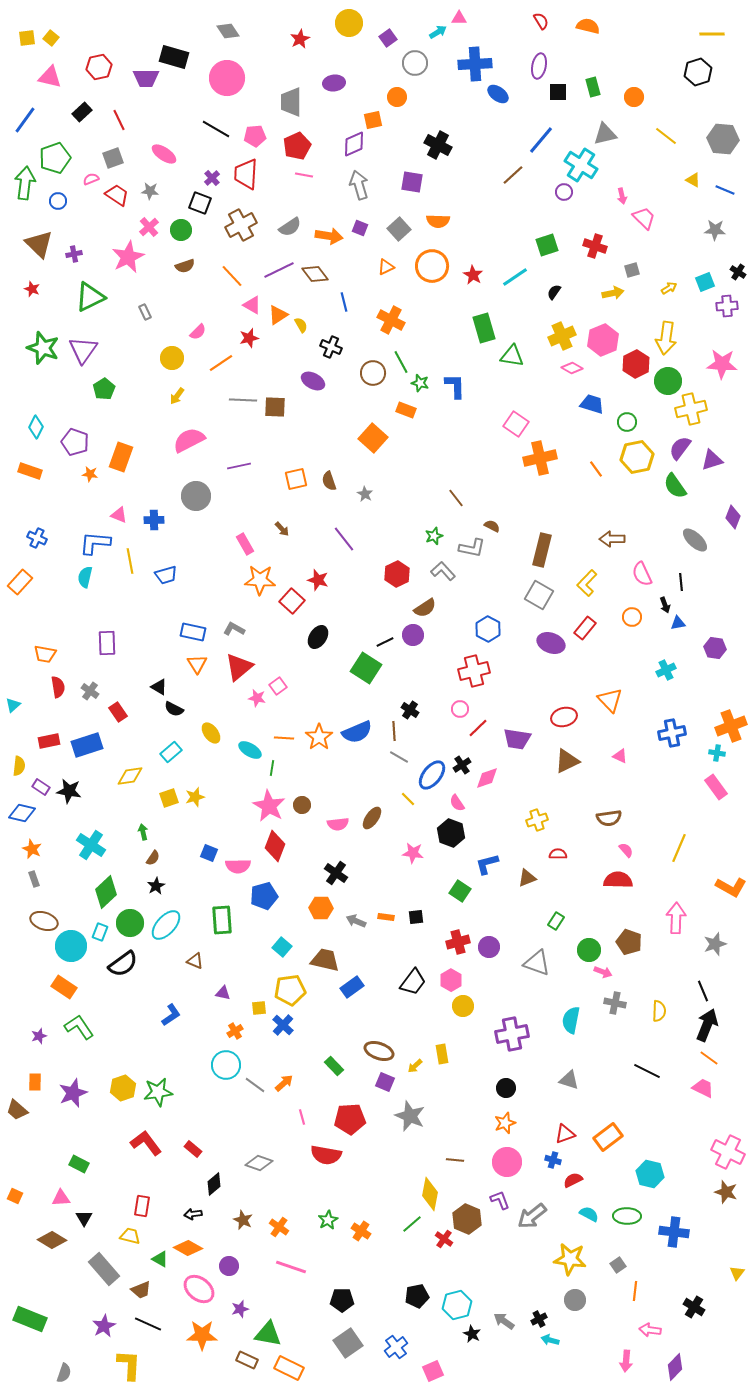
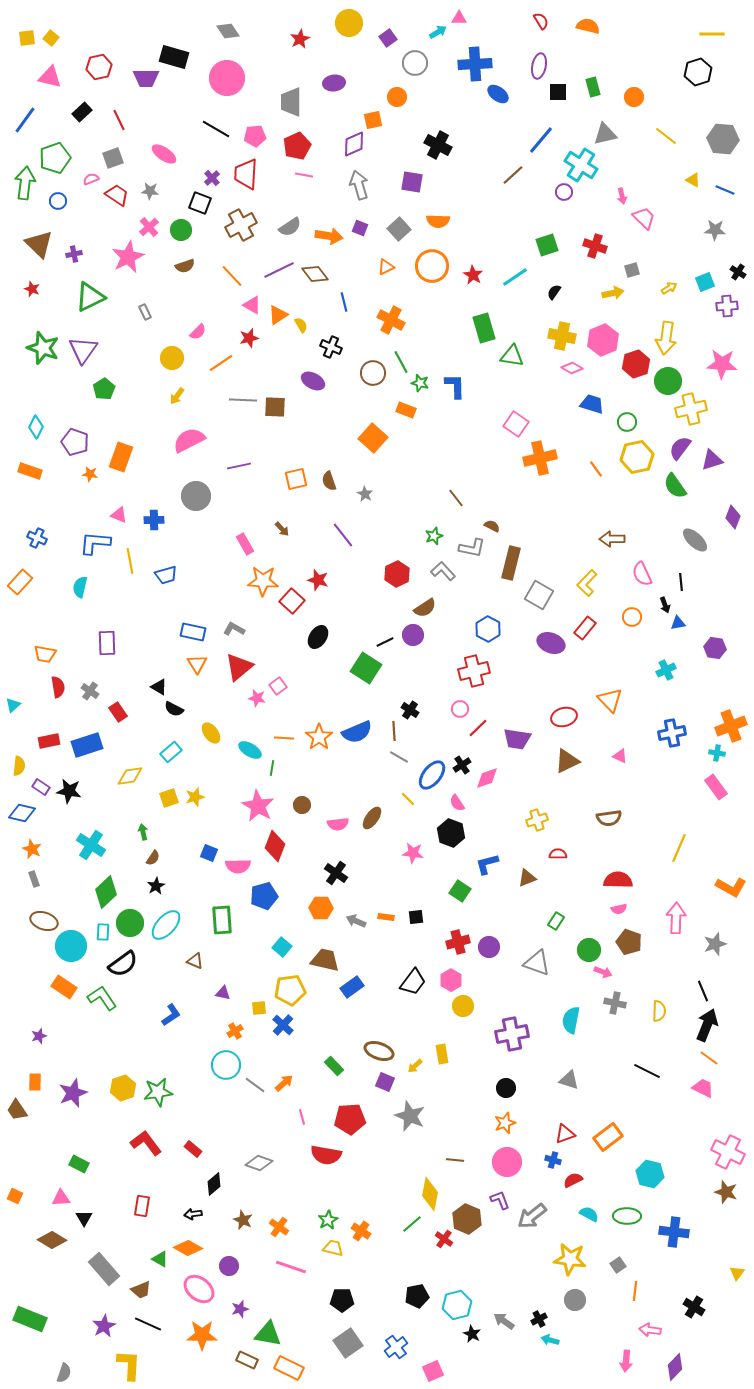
yellow cross at (562, 336): rotated 36 degrees clockwise
red hexagon at (636, 364): rotated 8 degrees clockwise
purple line at (344, 539): moved 1 px left, 4 px up
brown rectangle at (542, 550): moved 31 px left, 13 px down
cyan semicircle at (85, 577): moved 5 px left, 10 px down
orange star at (260, 580): moved 3 px right, 1 px down
pink star at (269, 806): moved 11 px left
pink semicircle at (626, 850): moved 7 px left, 59 px down; rotated 119 degrees clockwise
cyan rectangle at (100, 932): moved 3 px right; rotated 18 degrees counterclockwise
green L-shape at (79, 1027): moved 23 px right, 29 px up
brown trapezoid at (17, 1110): rotated 15 degrees clockwise
yellow trapezoid at (130, 1236): moved 203 px right, 12 px down
